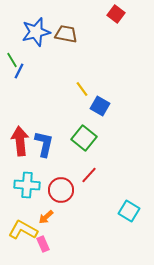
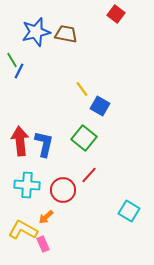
red circle: moved 2 px right
